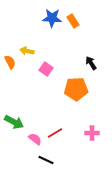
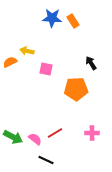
orange semicircle: rotated 88 degrees counterclockwise
pink square: rotated 24 degrees counterclockwise
green arrow: moved 1 px left, 15 px down
